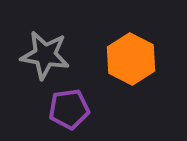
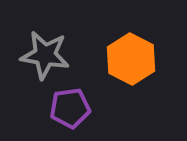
purple pentagon: moved 1 px right, 1 px up
